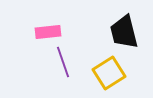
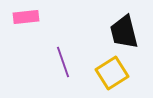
pink rectangle: moved 22 px left, 15 px up
yellow square: moved 3 px right
